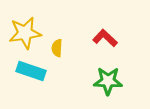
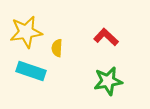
yellow star: moved 1 px right, 1 px up
red L-shape: moved 1 px right, 1 px up
green star: rotated 12 degrees counterclockwise
